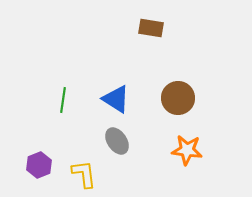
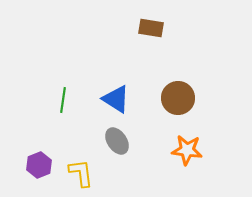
yellow L-shape: moved 3 px left, 1 px up
